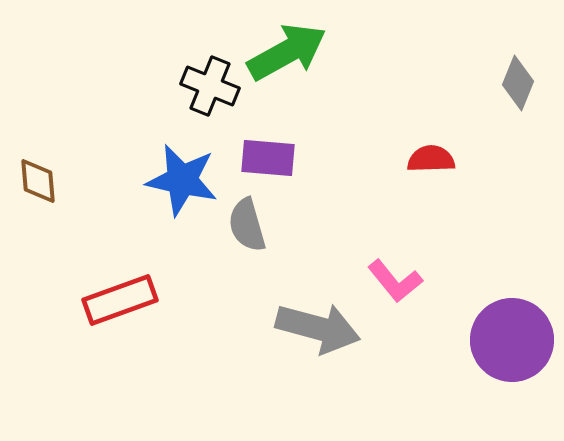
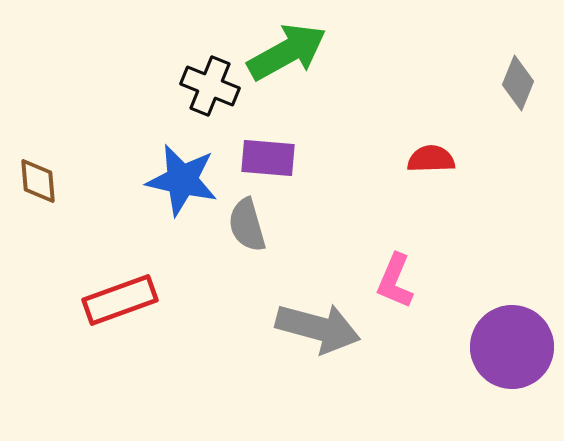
pink L-shape: rotated 62 degrees clockwise
purple circle: moved 7 px down
